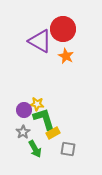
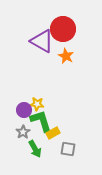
purple triangle: moved 2 px right
green L-shape: moved 3 px left, 2 px down
